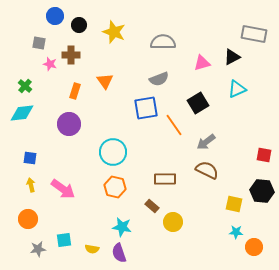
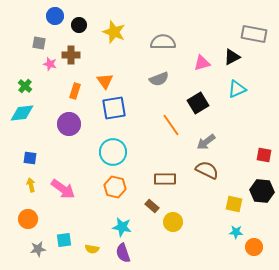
blue square at (146, 108): moved 32 px left
orange line at (174, 125): moved 3 px left
purple semicircle at (119, 253): moved 4 px right
